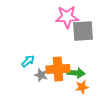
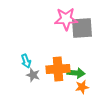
pink star: moved 1 px left, 2 px down
gray square: moved 1 px left, 3 px up
cyan arrow: moved 2 px left; rotated 112 degrees clockwise
gray star: moved 8 px left
